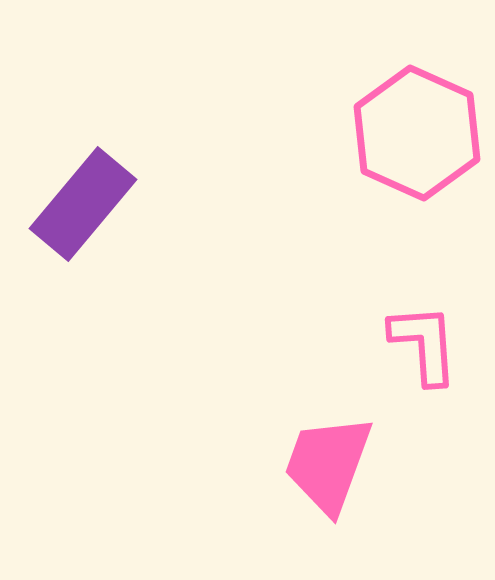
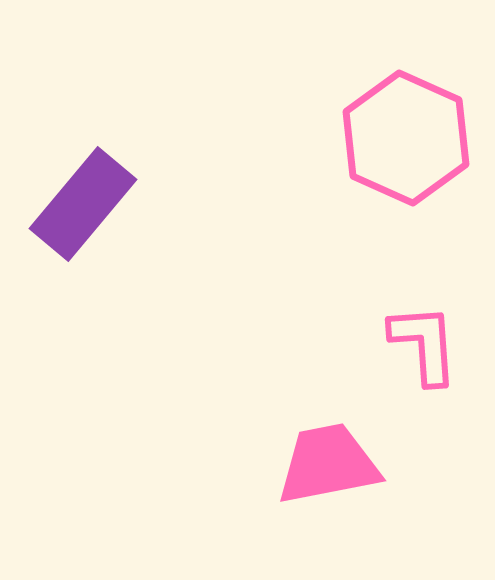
pink hexagon: moved 11 px left, 5 px down
pink trapezoid: rotated 59 degrees clockwise
